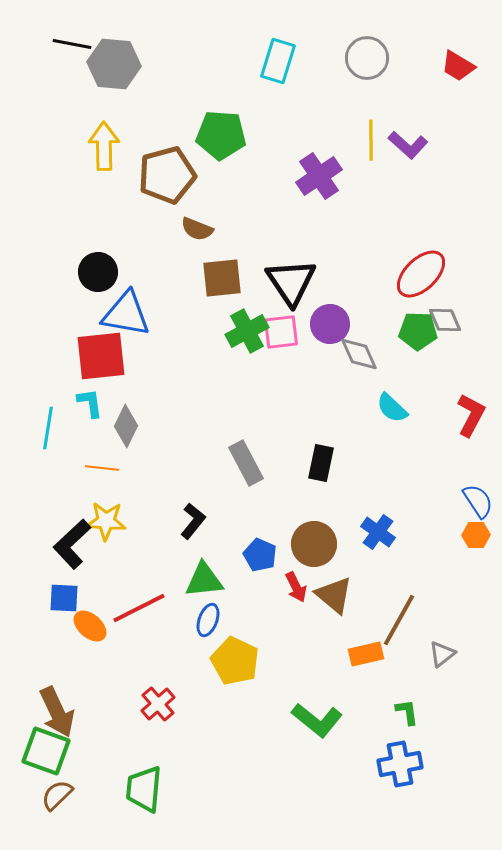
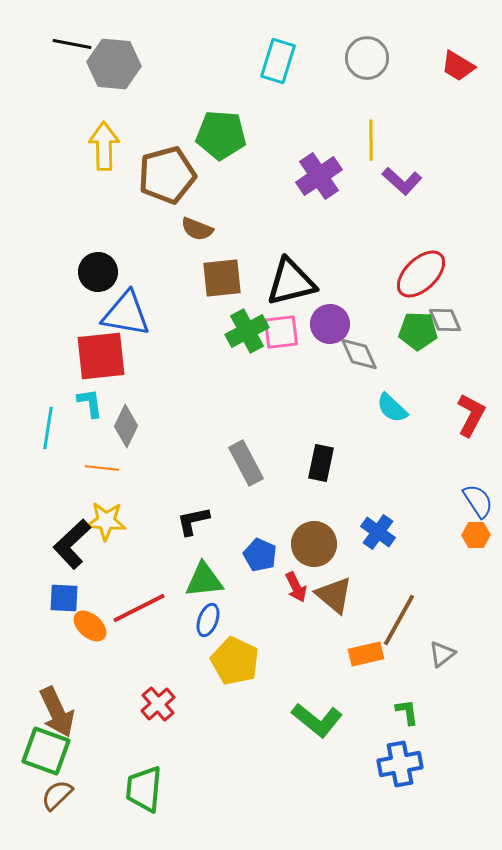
purple L-shape at (408, 145): moved 6 px left, 36 px down
black triangle at (291, 282): rotated 50 degrees clockwise
black L-shape at (193, 521): rotated 141 degrees counterclockwise
